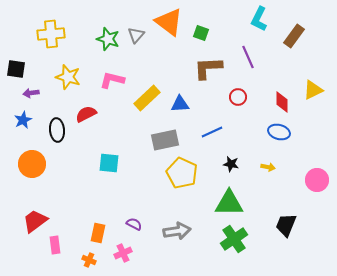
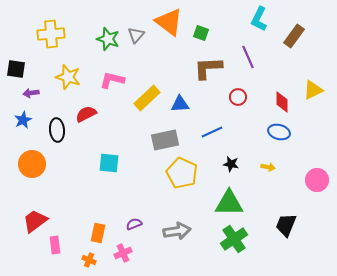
purple semicircle: rotated 49 degrees counterclockwise
